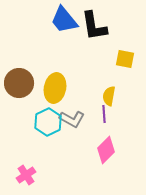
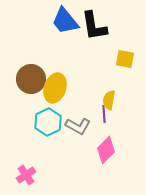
blue trapezoid: moved 1 px right, 1 px down
brown circle: moved 12 px right, 4 px up
yellow ellipse: rotated 8 degrees clockwise
yellow semicircle: moved 4 px down
gray L-shape: moved 6 px right, 7 px down
